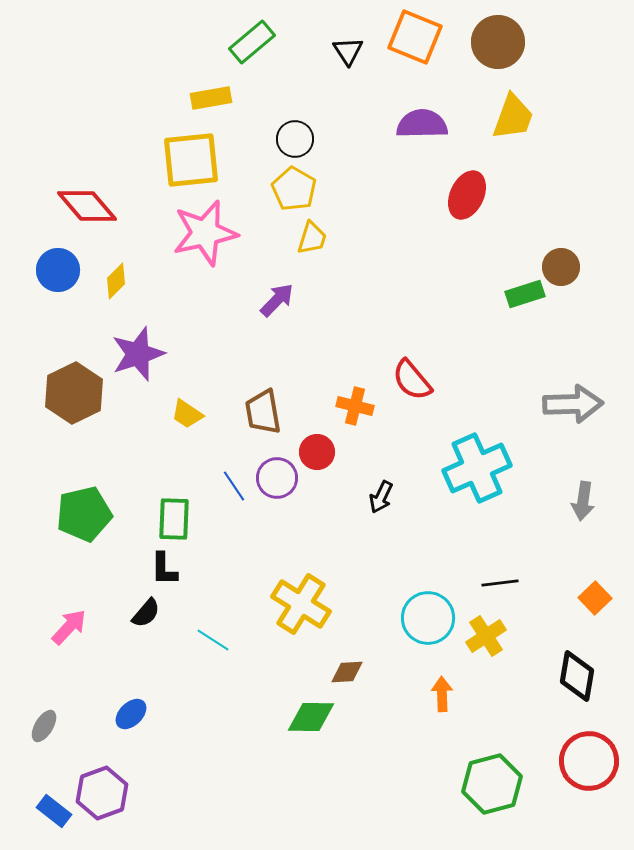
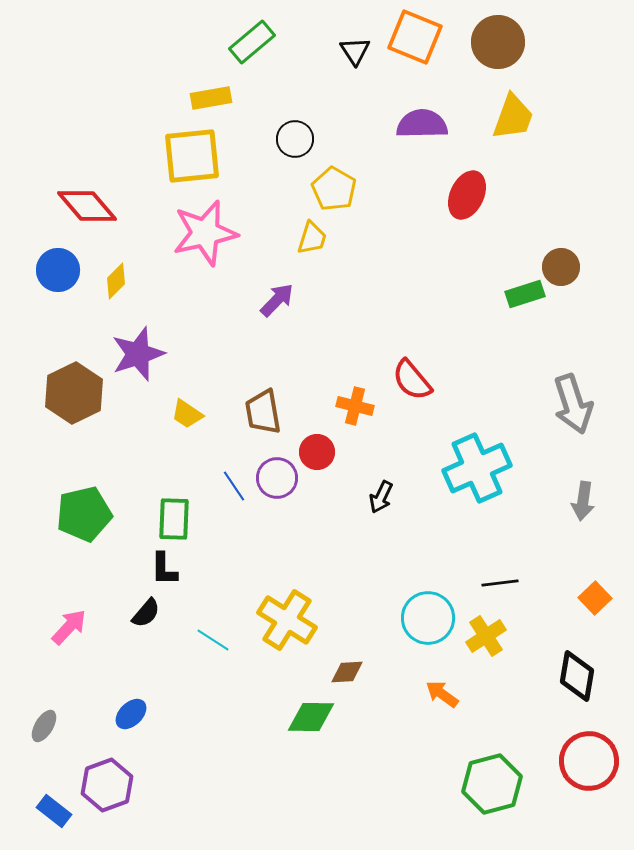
black triangle at (348, 51): moved 7 px right
yellow square at (191, 160): moved 1 px right, 4 px up
yellow pentagon at (294, 189): moved 40 px right
gray arrow at (573, 404): rotated 74 degrees clockwise
yellow cross at (301, 604): moved 14 px left, 16 px down
orange arrow at (442, 694): rotated 52 degrees counterclockwise
purple hexagon at (102, 793): moved 5 px right, 8 px up
